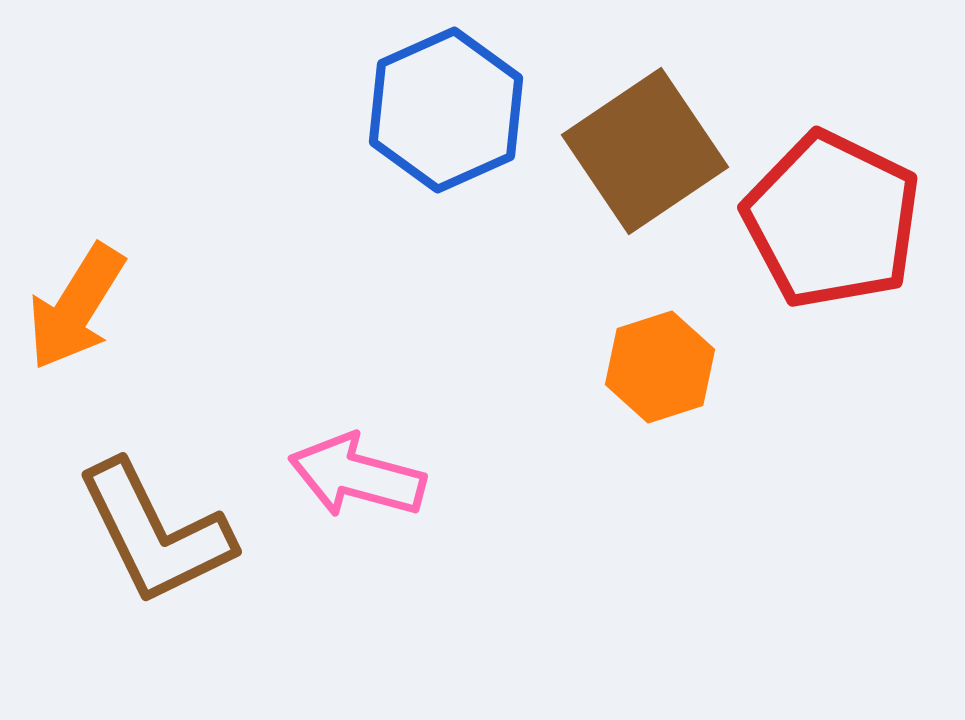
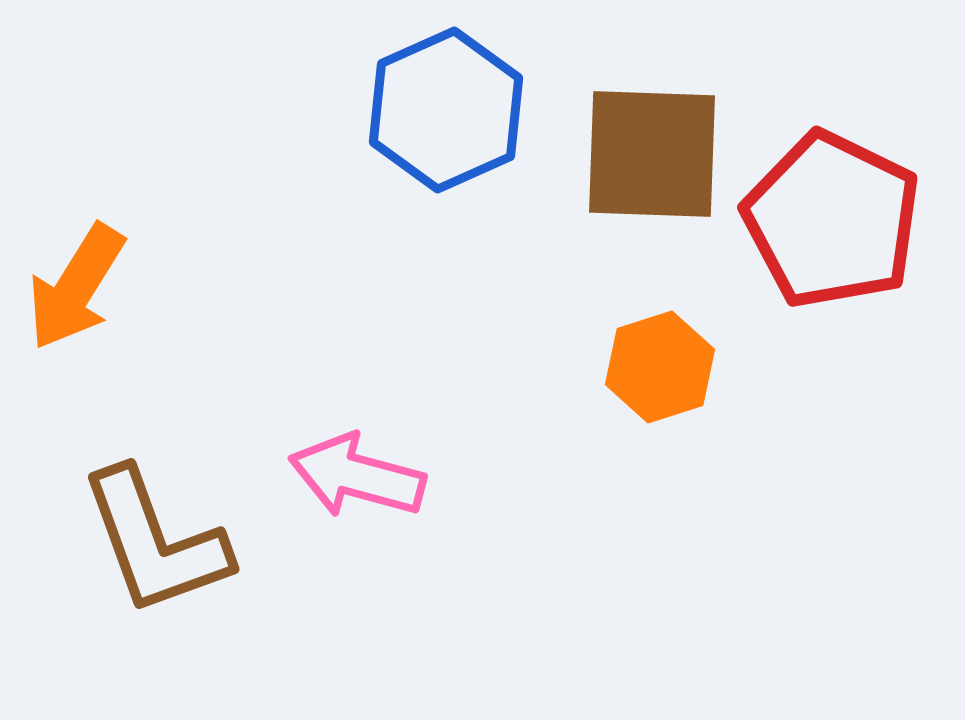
brown square: moved 7 px right, 3 px down; rotated 36 degrees clockwise
orange arrow: moved 20 px up
brown L-shape: moved 9 px down; rotated 6 degrees clockwise
